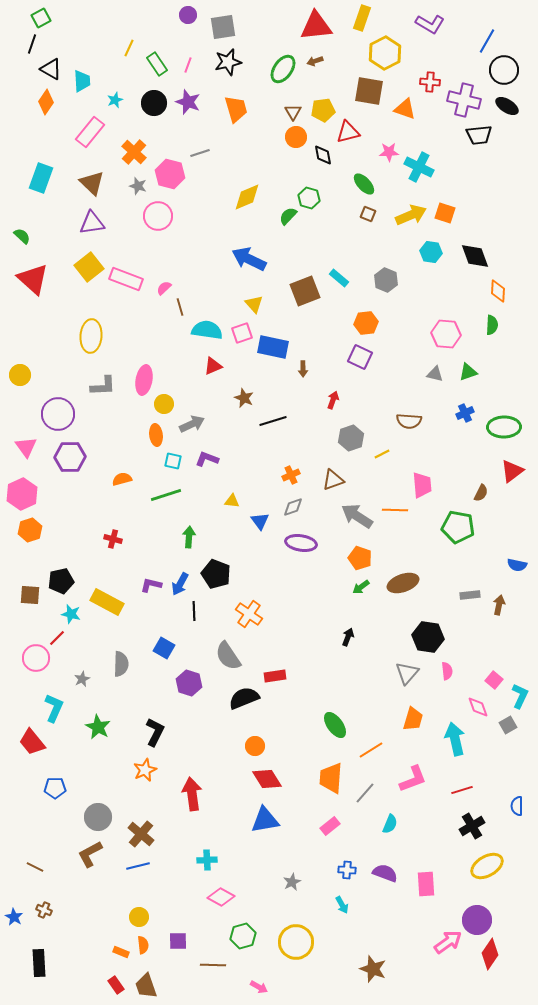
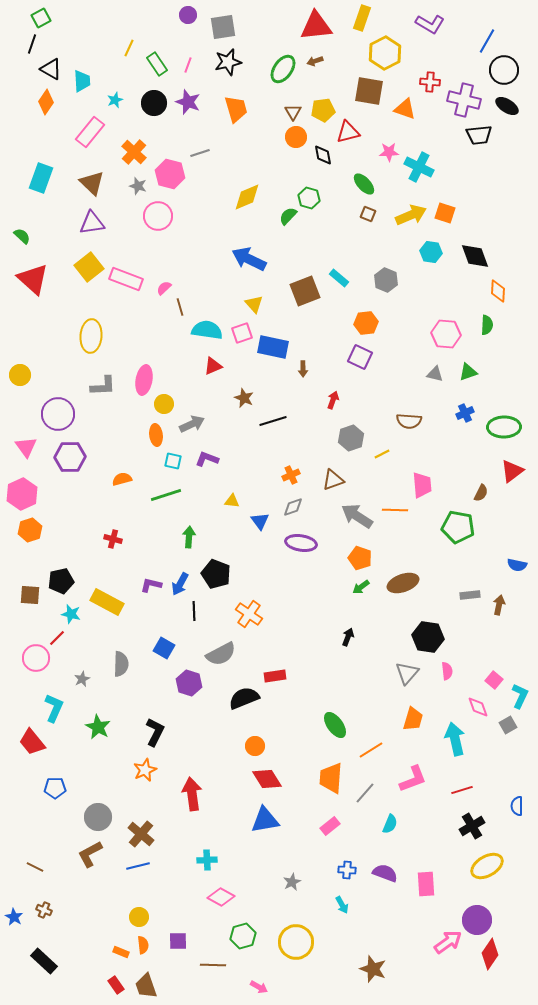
green semicircle at (492, 325): moved 5 px left
gray semicircle at (228, 656): moved 7 px left, 2 px up; rotated 84 degrees counterclockwise
black rectangle at (39, 963): moved 5 px right, 2 px up; rotated 44 degrees counterclockwise
